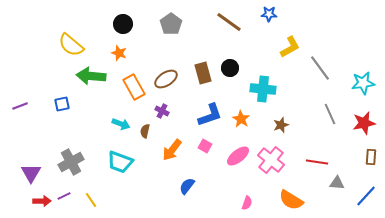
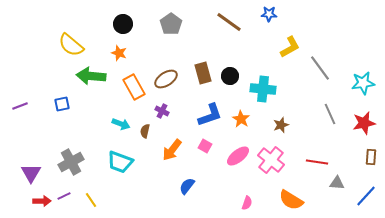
black circle at (230, 68): moved 8 px down
